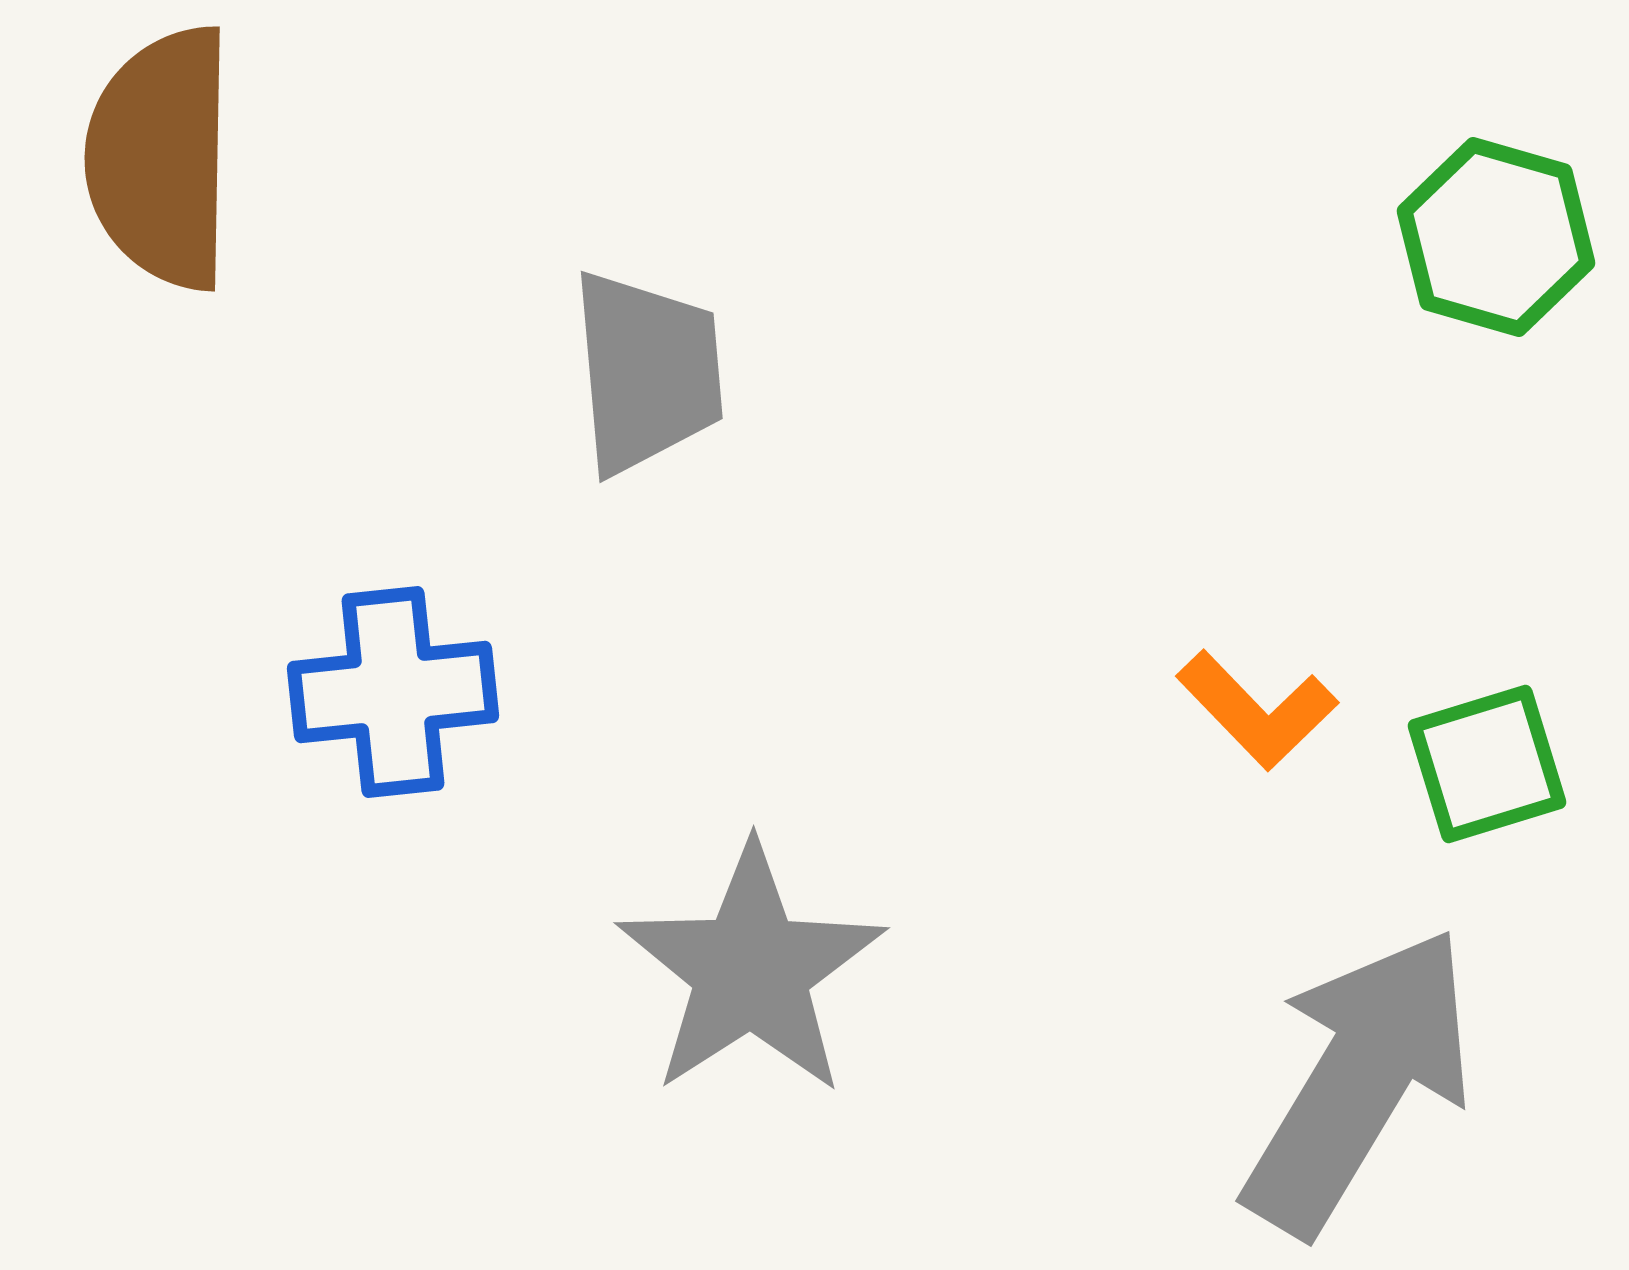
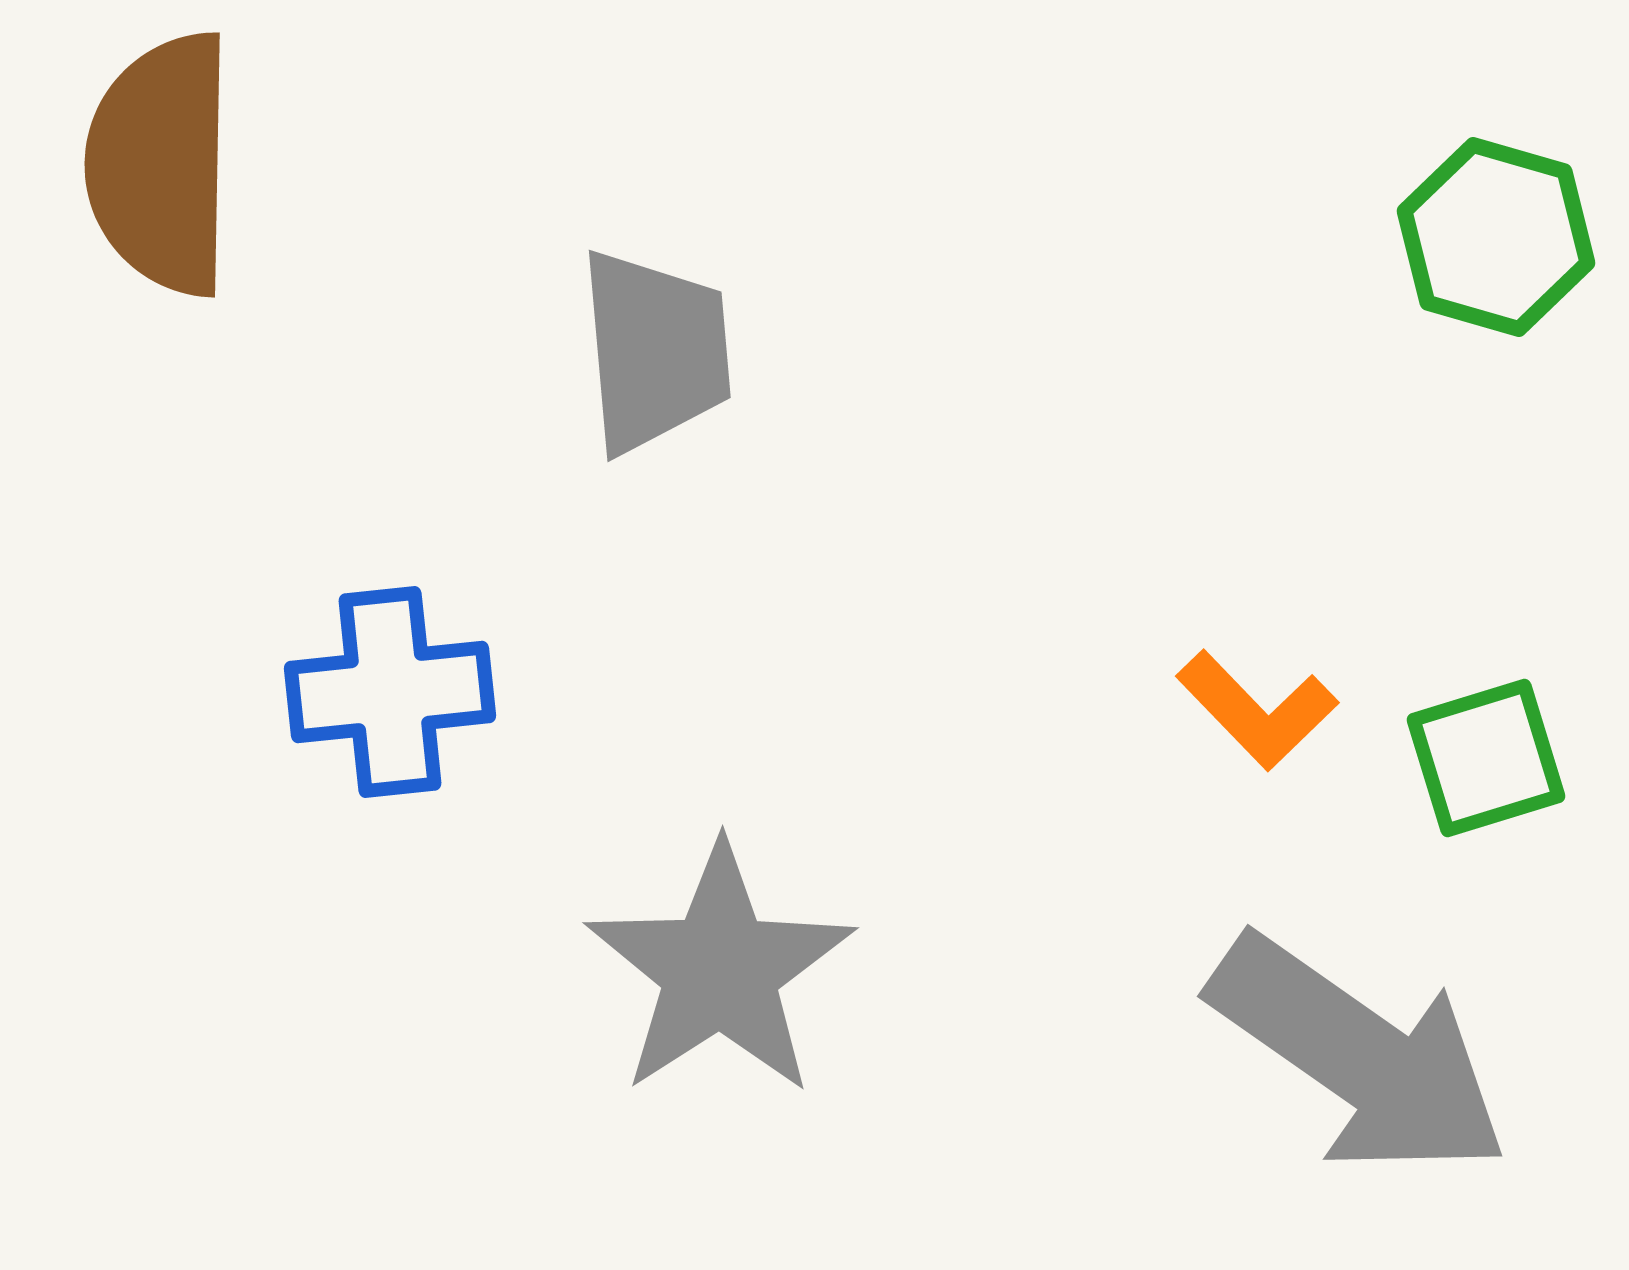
brown semicircle: moved 6 px down
gray trapezoid: moved 8 px right, 21 px up
blue cross: moved 3 px left
green square: moved 1 px left, 6 px up
gray star: moved 31 px left
gray arrow: moved 25 px up; rotated 94 degrees clockwise
